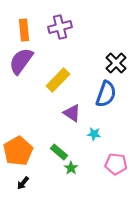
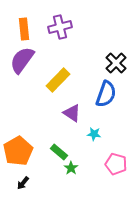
orange rectangle: moved 1 px up
purple semicircle: moved 1 px right, 1 px up
pink pentagon: rotated 10 degrees clockwise
